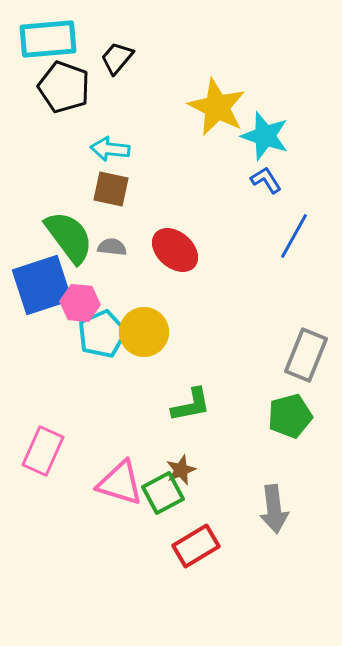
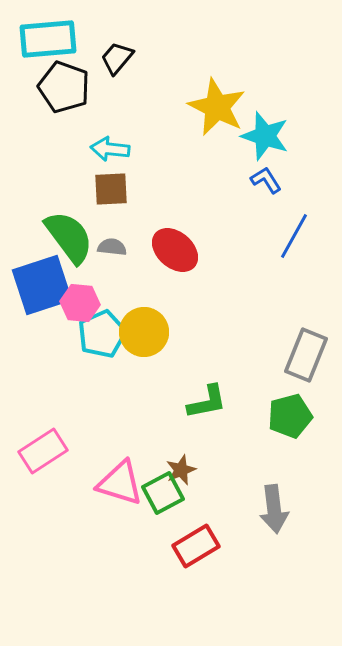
brown square: rotated 15 degrees counterclockwise
green L-shape: moved 16 px right, 3 px up
pink rectangle: rotated 33 degrees clockwise
